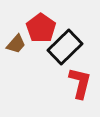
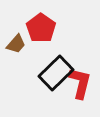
black rectangle: moved 9 px left, 26 px down
